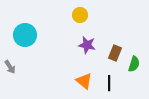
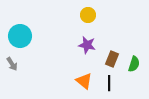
yellow circle: moved 8 px right
cyan circle: moved 5 px left, 1 px down
brown rectangle: moved 3 px left, 6 px down
gray arrow: moved 2 px right, 3 px up
